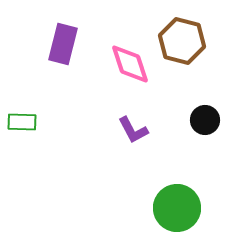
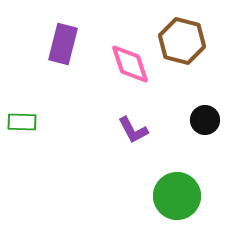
green circle: moved 12 px up
